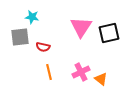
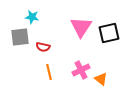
pink cross: moved 2 px up
